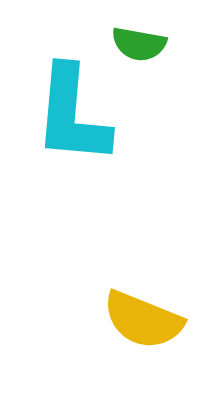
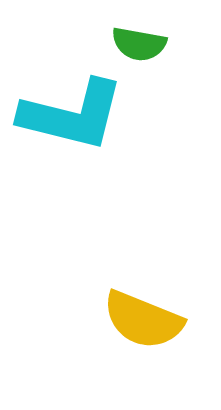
cyan L-shape: rotated 81 degrees counterclockwise
